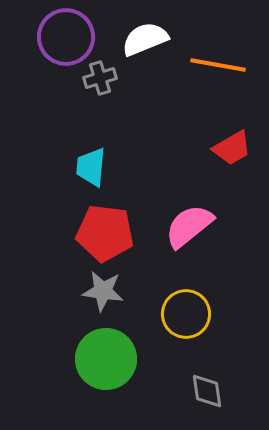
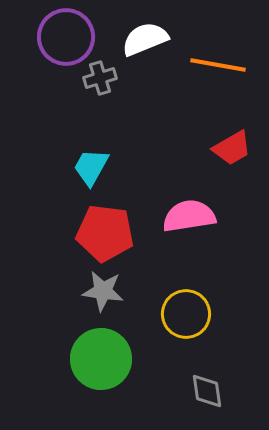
cyan trapezoid: rotated 24 degrees clockwise
pink semicircle: moved 10 px up; rotated 30 degrees clockwise
green circle: moved 5 px left
